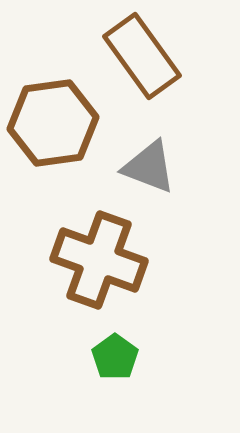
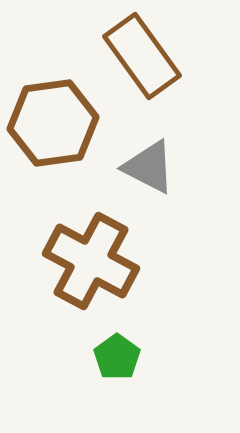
gray triangle: rotated 6 degrees clockwise
brown cross: moved 8 px left, 1 px down; rotated 8 degrees clockwise
green pentagon: moved 2 px right
